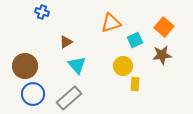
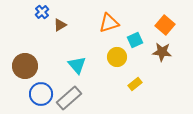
blue cross: rotated 32 degrees clockwise
orange triangle: moved 2 px left
orange square: moved 1 px right, 2 px up
brown triangle: moved 6 px left, 17 px up
brown star: moved 3 px up; rotated 12 degrees clockwise
yellow circle: moved 6 px left, 9 px up
yellow rectangle: rotated 48 degrees clockwise
blue circle: moved 8 px right
